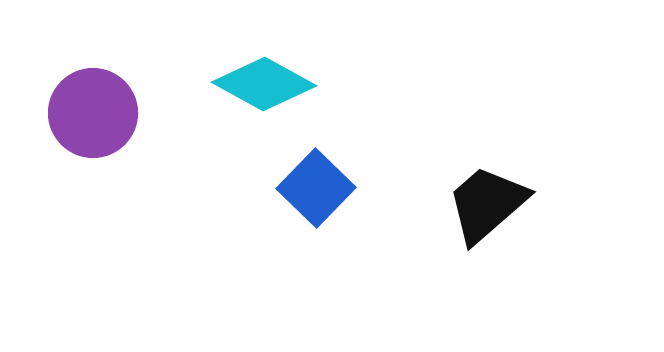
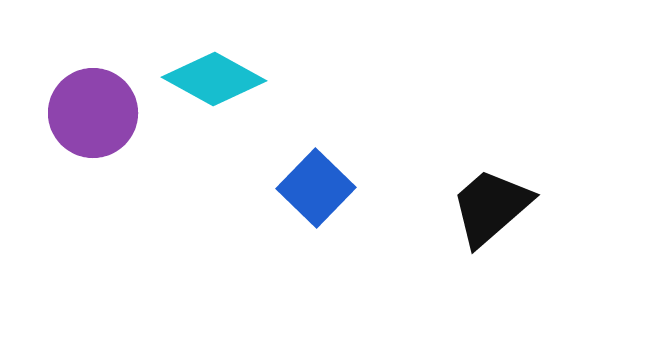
cyan diamond: moved 50 px left, 5 px up
black trapezoid: moved 4 px right, 3 px down
